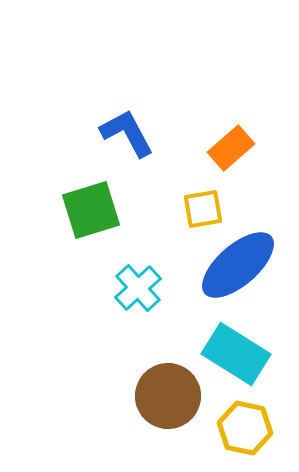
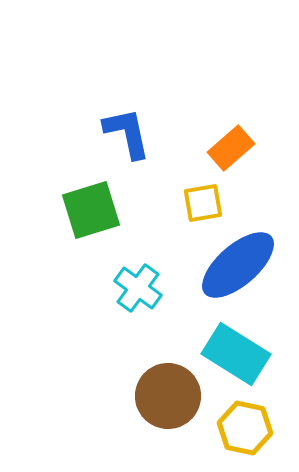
blue L-shape: rotated 16 degrees clockwise
yellow square: moved 6 px up
cyan cross: rotated 12 degrees counterclockwise
